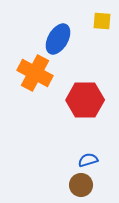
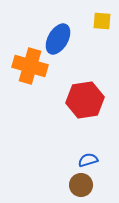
orange cross: moved 5 px left, 7 px up; rotated 12 degrees counterclockwise
red hexagon: rotated 9 degrees counterclockwise
